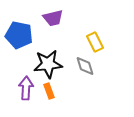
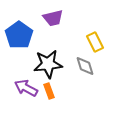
blue pentagon: rotated 24 degrees clockwise
purple arrow: rotated 65 degrees counterclockwise
